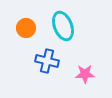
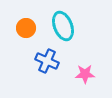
blue cross: rotated 10 degrees clockwise
